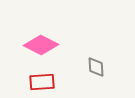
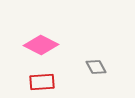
gray diamond: rotated 25 degrees counterclockwise
